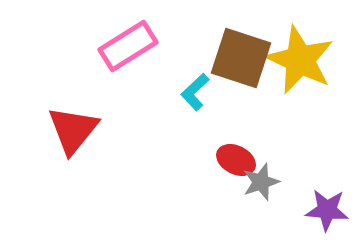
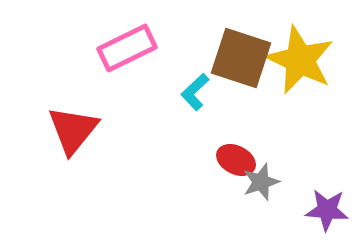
pink rectangle: moved 1 px left, 2 px down; rotated 6 degrees clockwise
